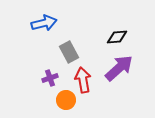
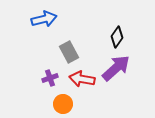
blue arrow: moved 4 px up
black diamond: rotated 50 degrees counterclockwise
purple arrow: moved 3 px left
red arrow: moved 1 px left, 1 px up; rotated 70 degrees counterclockwise
orange circle: moved 3 px left, 4 px down
